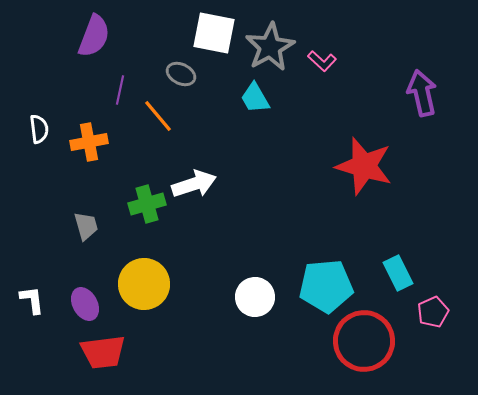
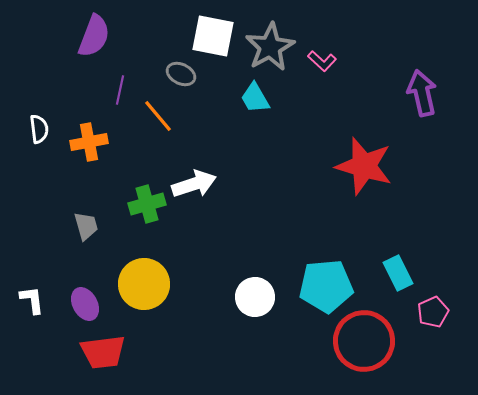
white square: moved 1 px left, 3 px down
